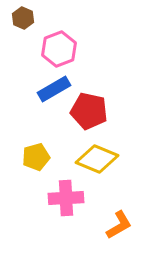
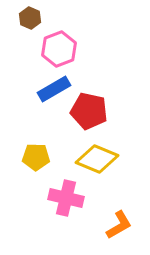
brown hexagon: moved 7 px right
yellow pentagon: rotated 16 degrees clockwise
pink cross: rotated 16 degrees clockwise
